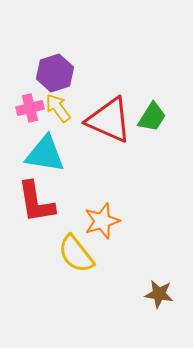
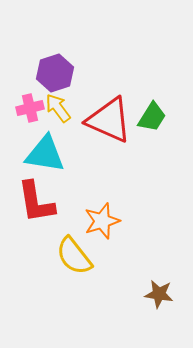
yellow semicircle: moved 2 px left, 2 px down
